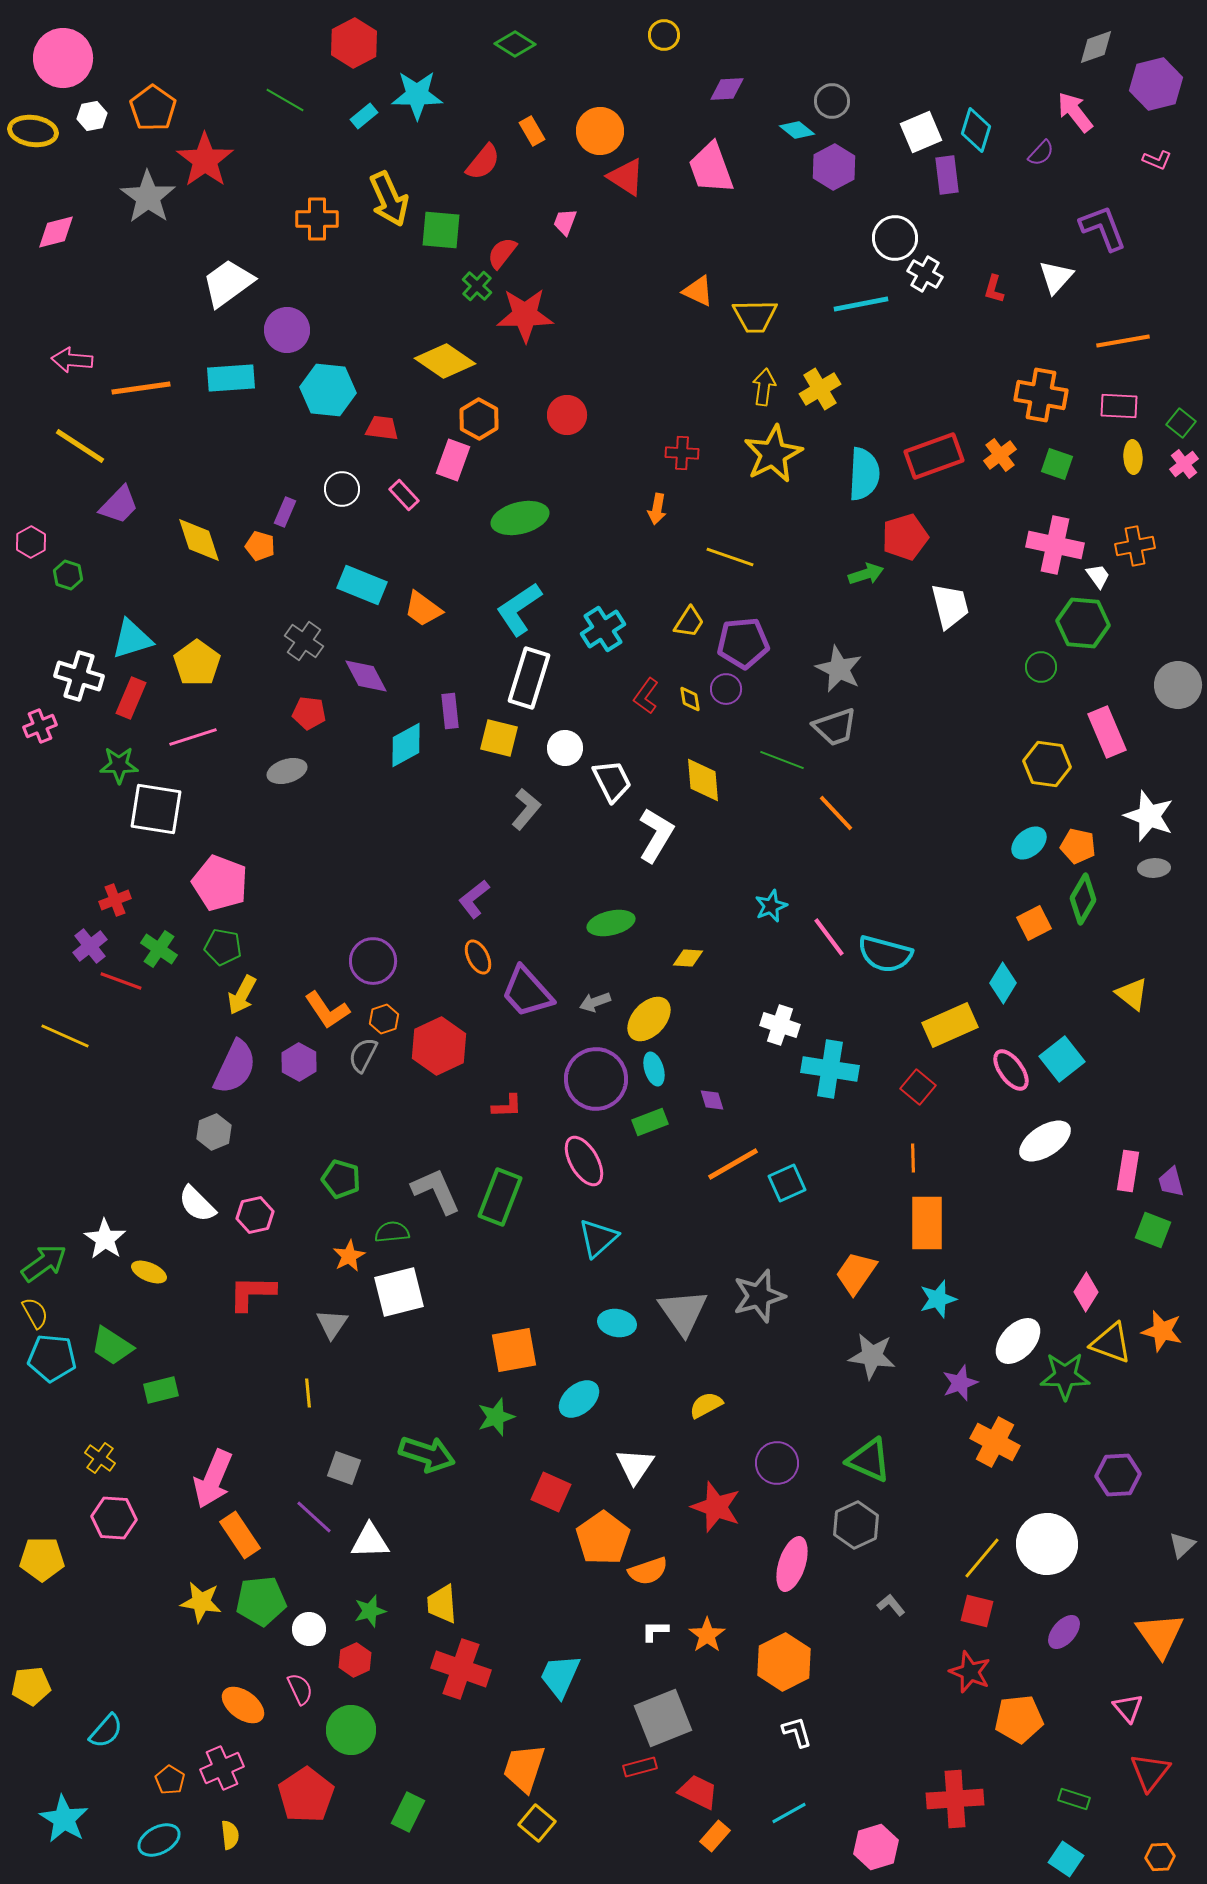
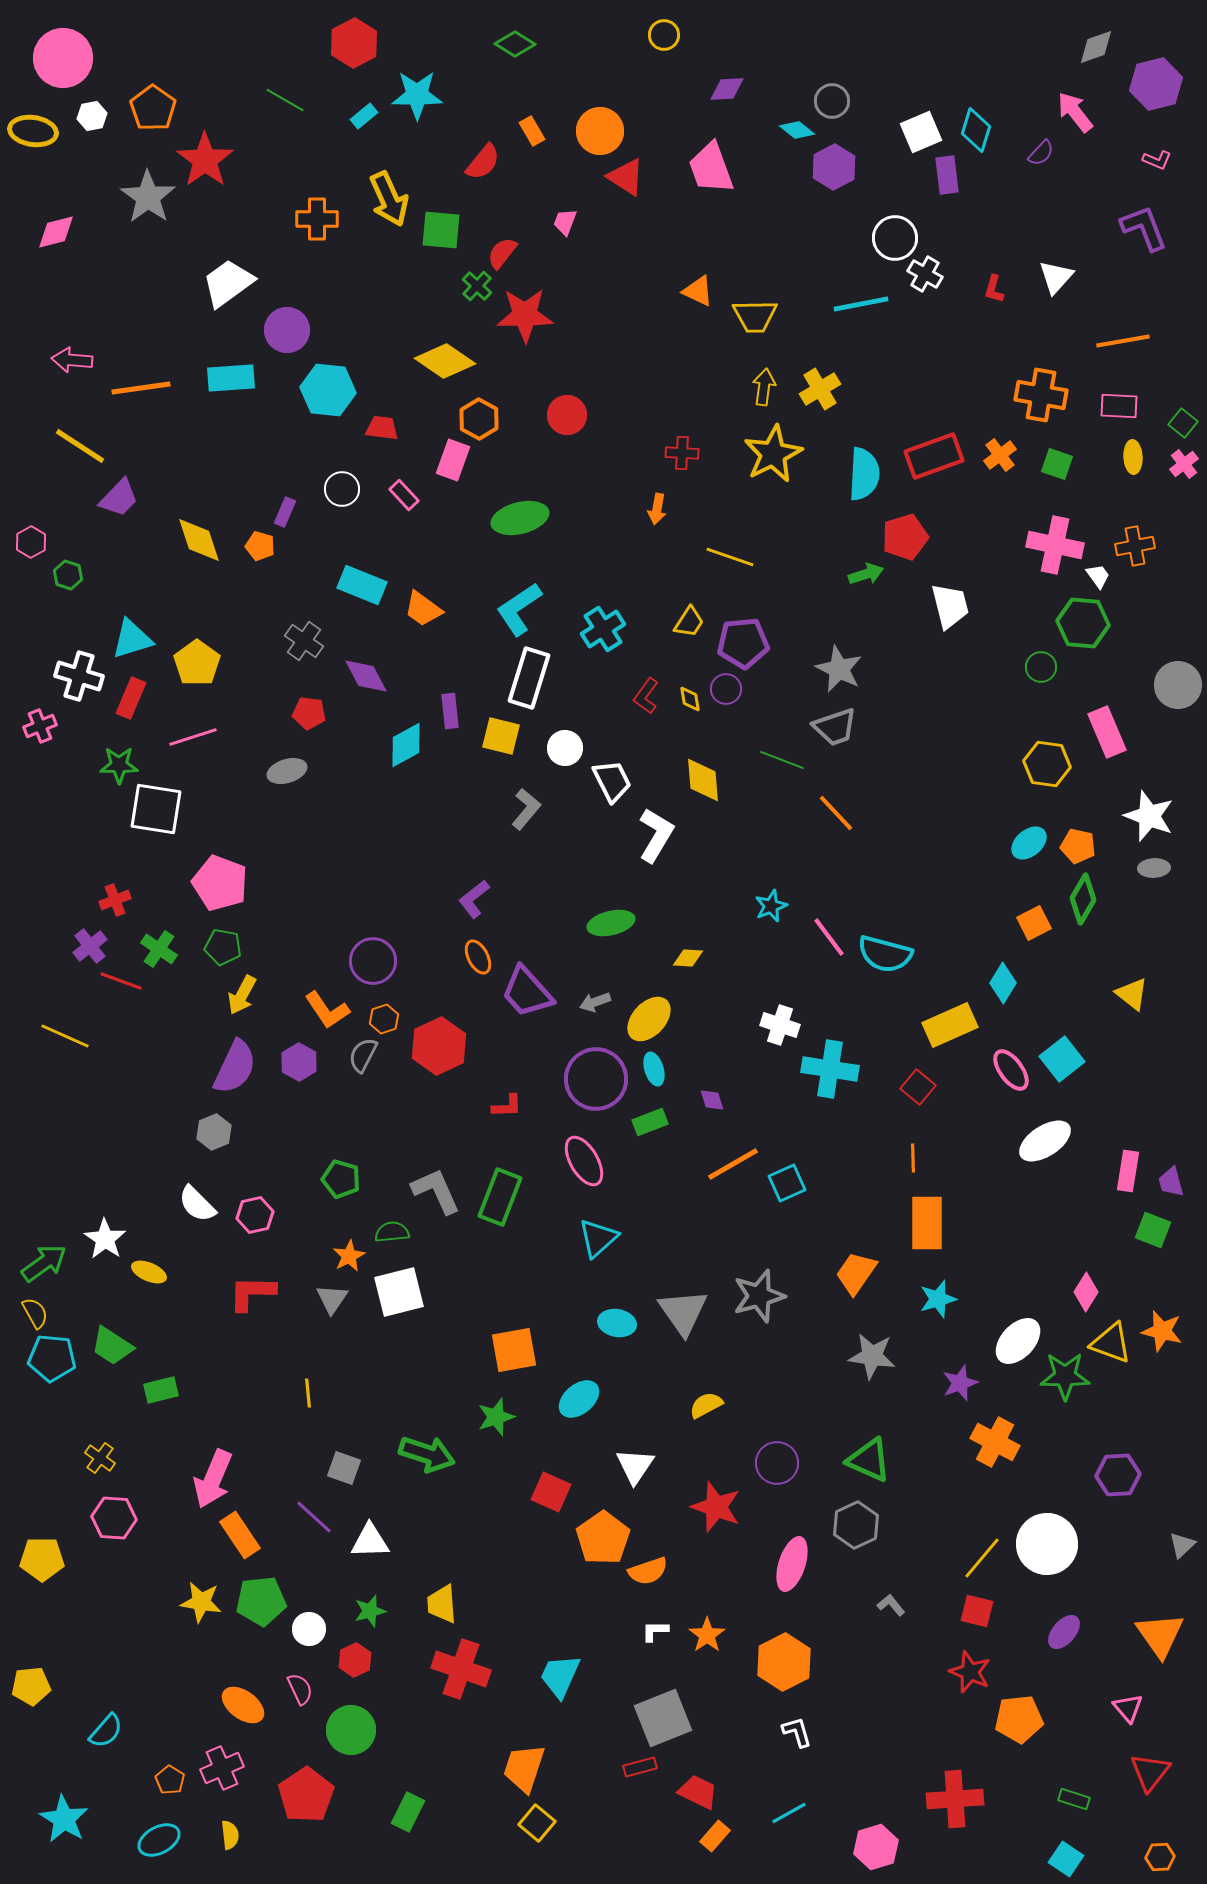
purple L-shape at (1103, 228): moved 41 px right
green square at (1181, 423): moved 2 px right
purple trapezoid at (119, 505): moved 7 px up
yellow square at (499, 738): moved 2 px right, 2 px up
gray triangle at (332, 1324): moved 25 px up
